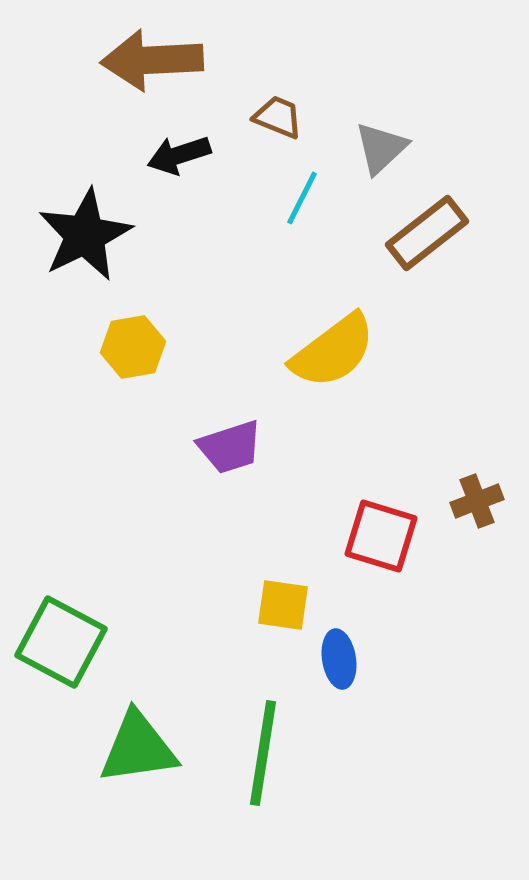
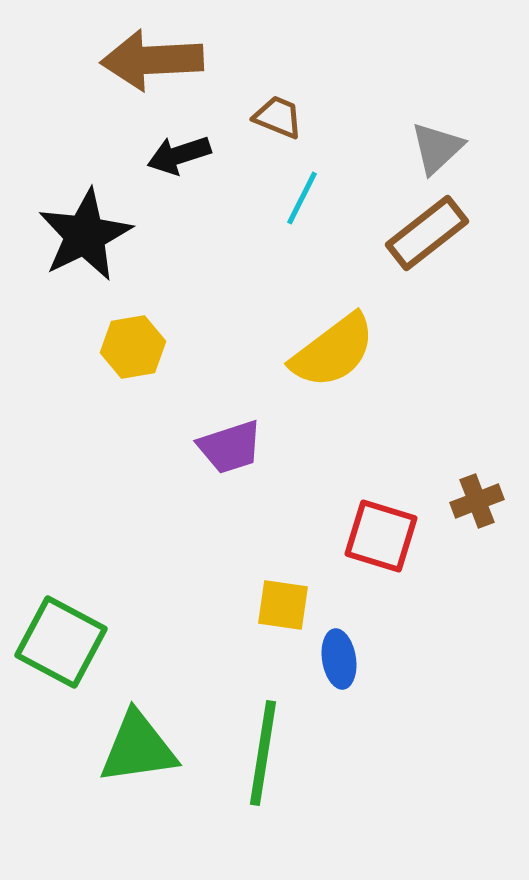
gray triangle: moved 56 px right
